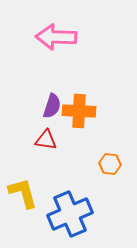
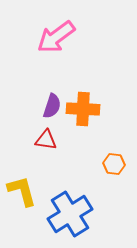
pink arrow: rotated 39 degrees counterclockwise
orange cross: moved 4 px right, 2 px up
orange hexagon: moved 4 px right
yellow L-shape: moved 1 px left, 2 px up
blue cross: rotated 9 degrees counterclockwise
